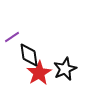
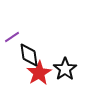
black star: rotated 10 degrees counterclockwise
